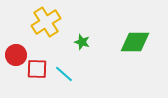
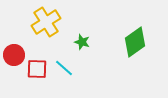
green diamond: rotated 36 degrees counterclockwise
red circle: moved 2 px left
cyan line: moved 6 px up
